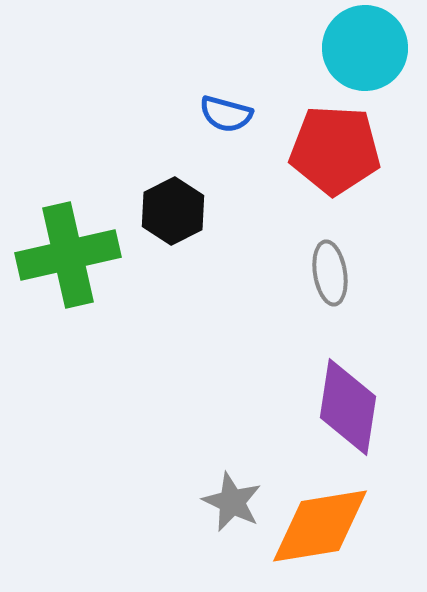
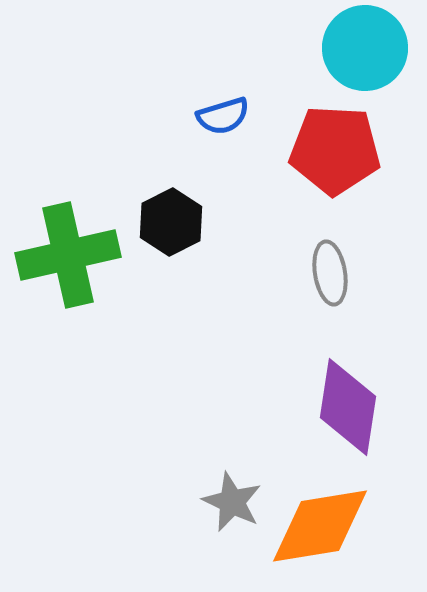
blue semicircle: moved 3 px left, 2 px down; rotated 32 degrees counterclockwise
black hexagon: moved 2 px left, 11 px down
